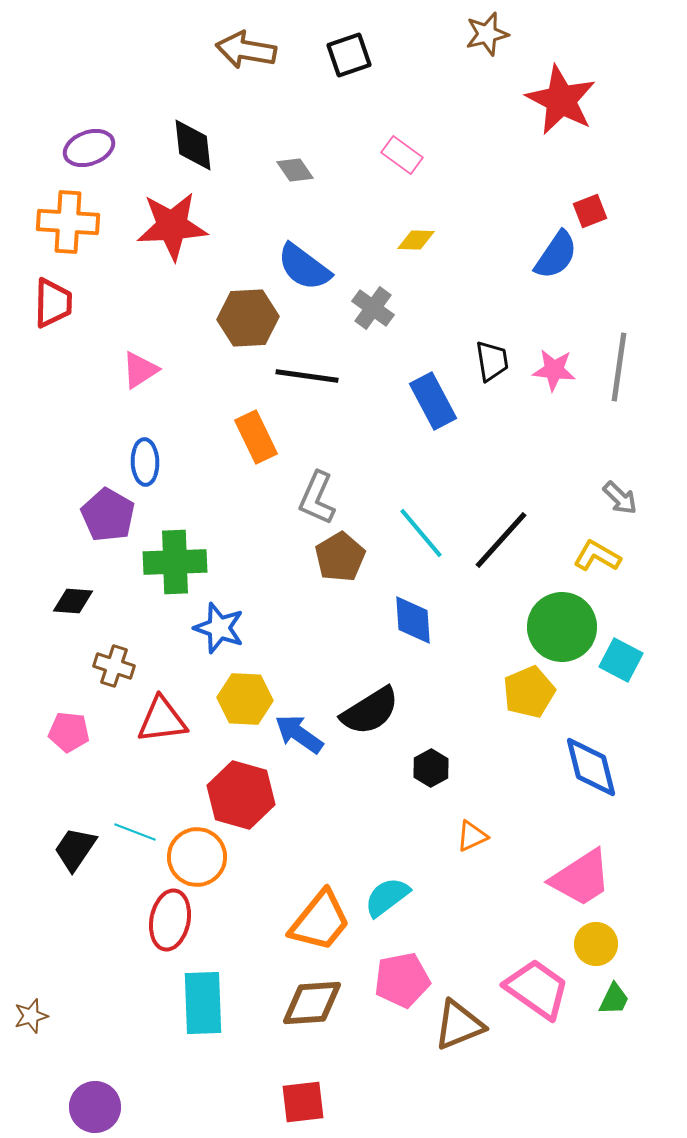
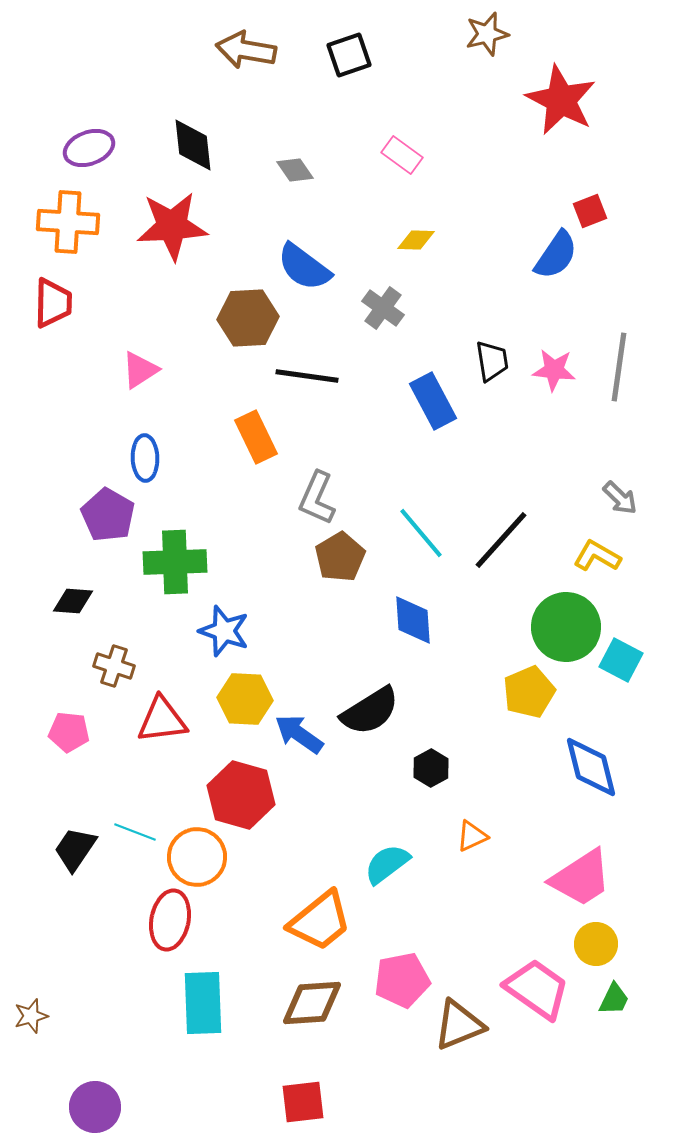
gray cross at (373, 308): moved 10 px right
blue ellipse at (145, 462): moved 4 px up
green circle at (562, 627): moved 4 px right
blue star at (219, 628): moved 5 px right, 3 px down
cyan semicircle at (387, 897): moved 33 px up
orange trapezoid at (320, 921): rotated 12 degrees clockwise
